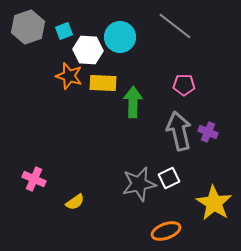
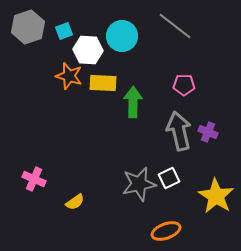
cyan circle: moved 2 px right, 1 px up
yellow star: moved 2 px right, 7 px up
